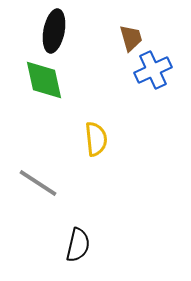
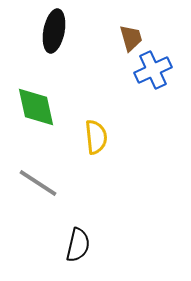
green diamond: moved 8 px left, 27 px down
yellow semicircle: moved 2 px up
